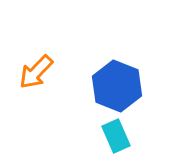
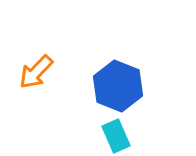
blue hexagon: moved 1 px right
